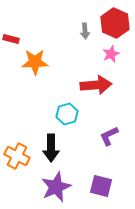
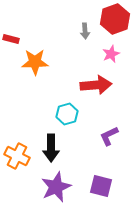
red hexagon: moved 4 px up; rotated 16 degrees clockwise
